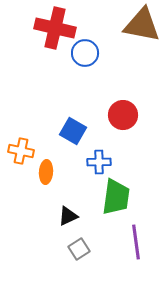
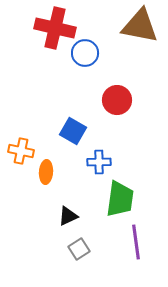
brown triangle: moved 2 px left, 1 px down
red circle: moved 6 px left, 15 px up
green trapezoid: moved 4 px right, 2 px down
